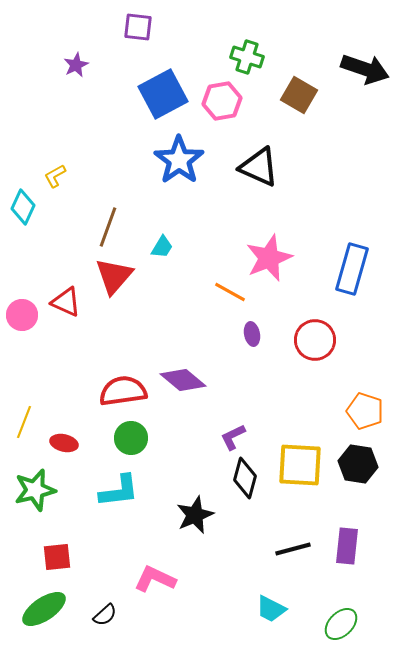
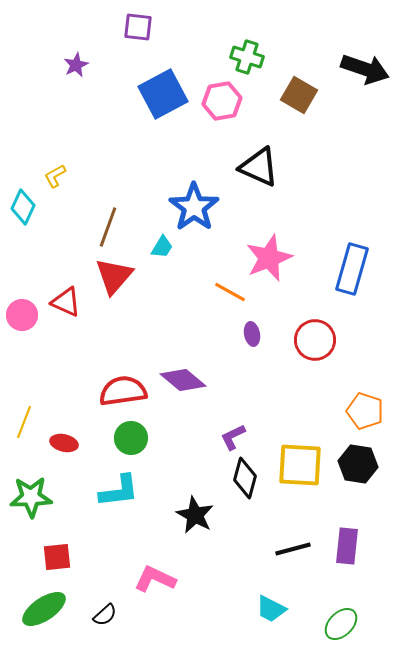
blue star at (179, 160): moved 15 px right, 47 px down
green star at (35, 490): moved 4 px left, 7 px down; rotated 12 degrees clockwise
black star at (195, 515): rotated 21 degrees counterclockwise
